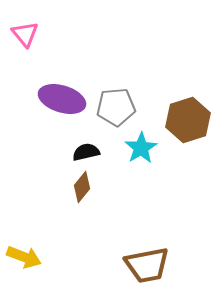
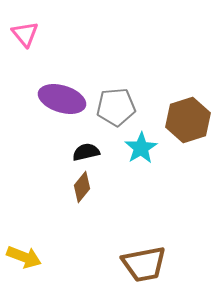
brown trapezoid: moved 3 px left, 1 px up
